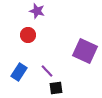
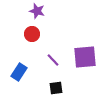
red circle: moved 4 px right, 1 px up
purple square: moved 6 px down; rotated 30 degrees counterclockwise
purple line: moved 6 px right, 11 px up
